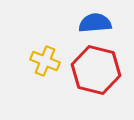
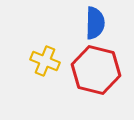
blue semicircle: rotated 96 degrees clockwise
